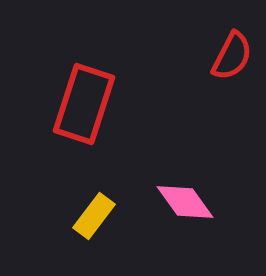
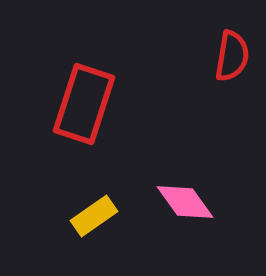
red semicircle: rotated 18 degrees counterclockwise
yellow rectangle: rotated 18 degrees clockwise
